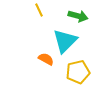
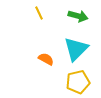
yellow line: moved 3 px down
cyan triangle: moved 11 px right, 8 px down
yellow pentagon: moved 10 px down
